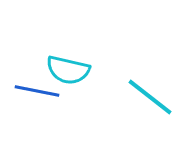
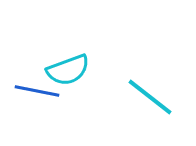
cyan semicircle: rotated 33 degrees counterclockwise
